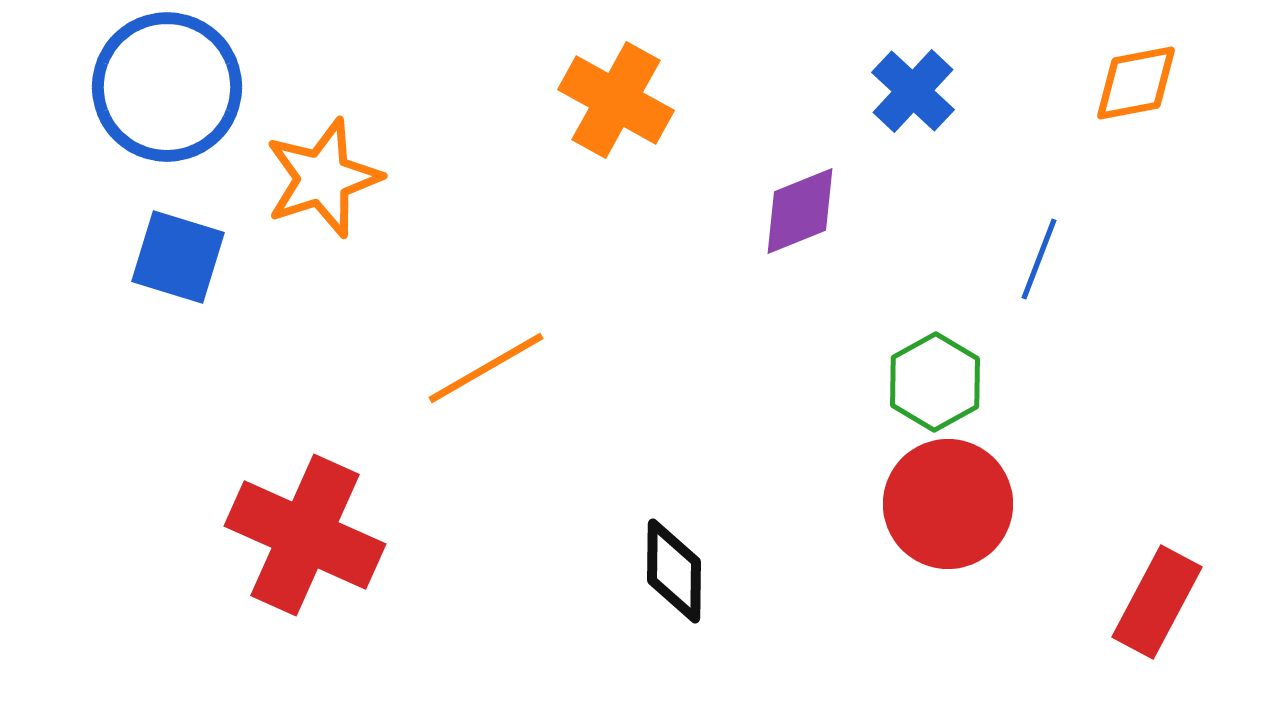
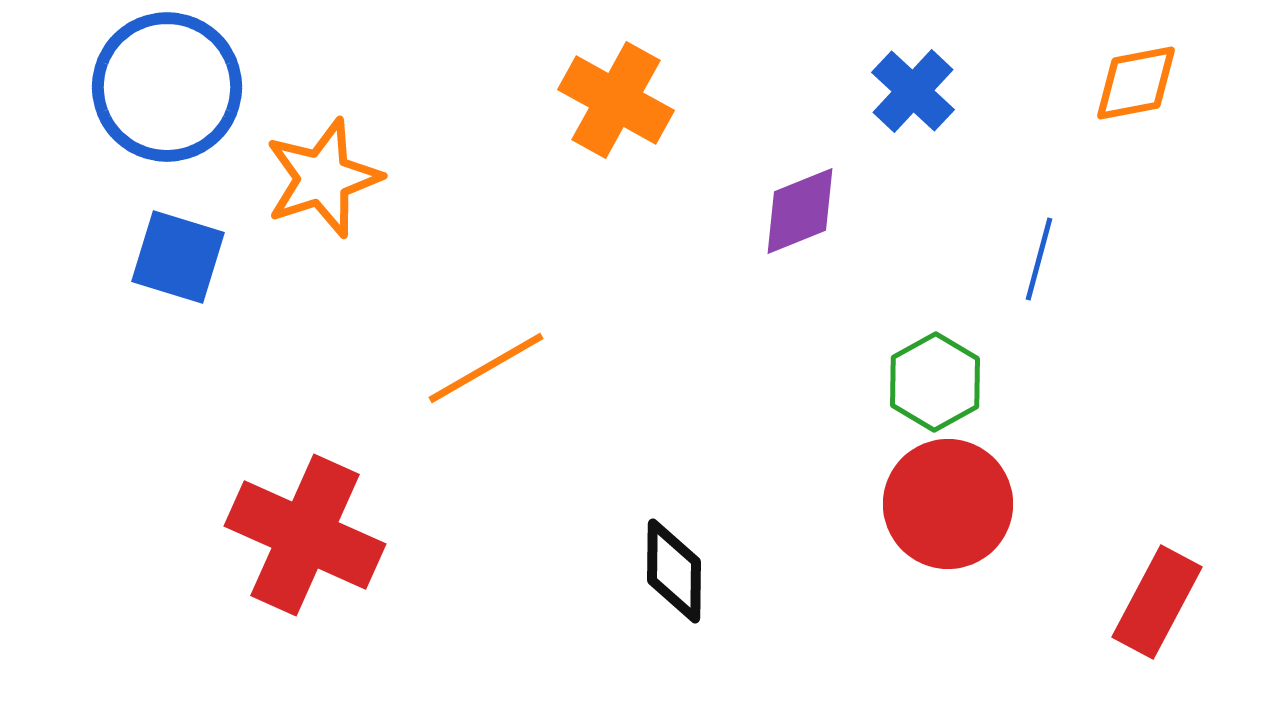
blue line: rotated 6 degrees counterclockwise
